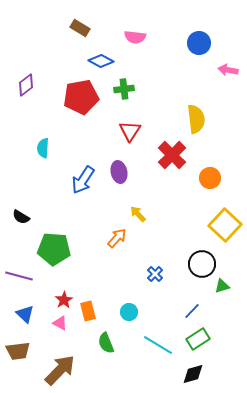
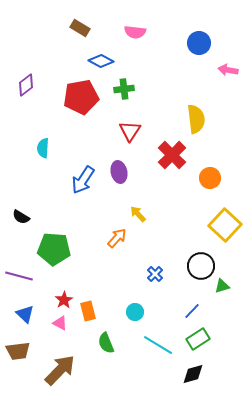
pink semicircle: moved 5 px up
black circle: moved 1 px left, 2 px down
cyan circle: moved 6 px right
